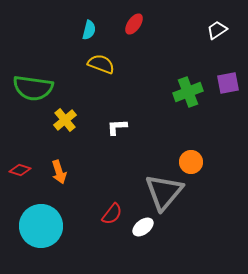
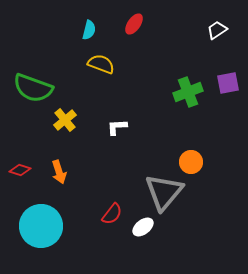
green semicircle: rotated 12 degrees clockwise
